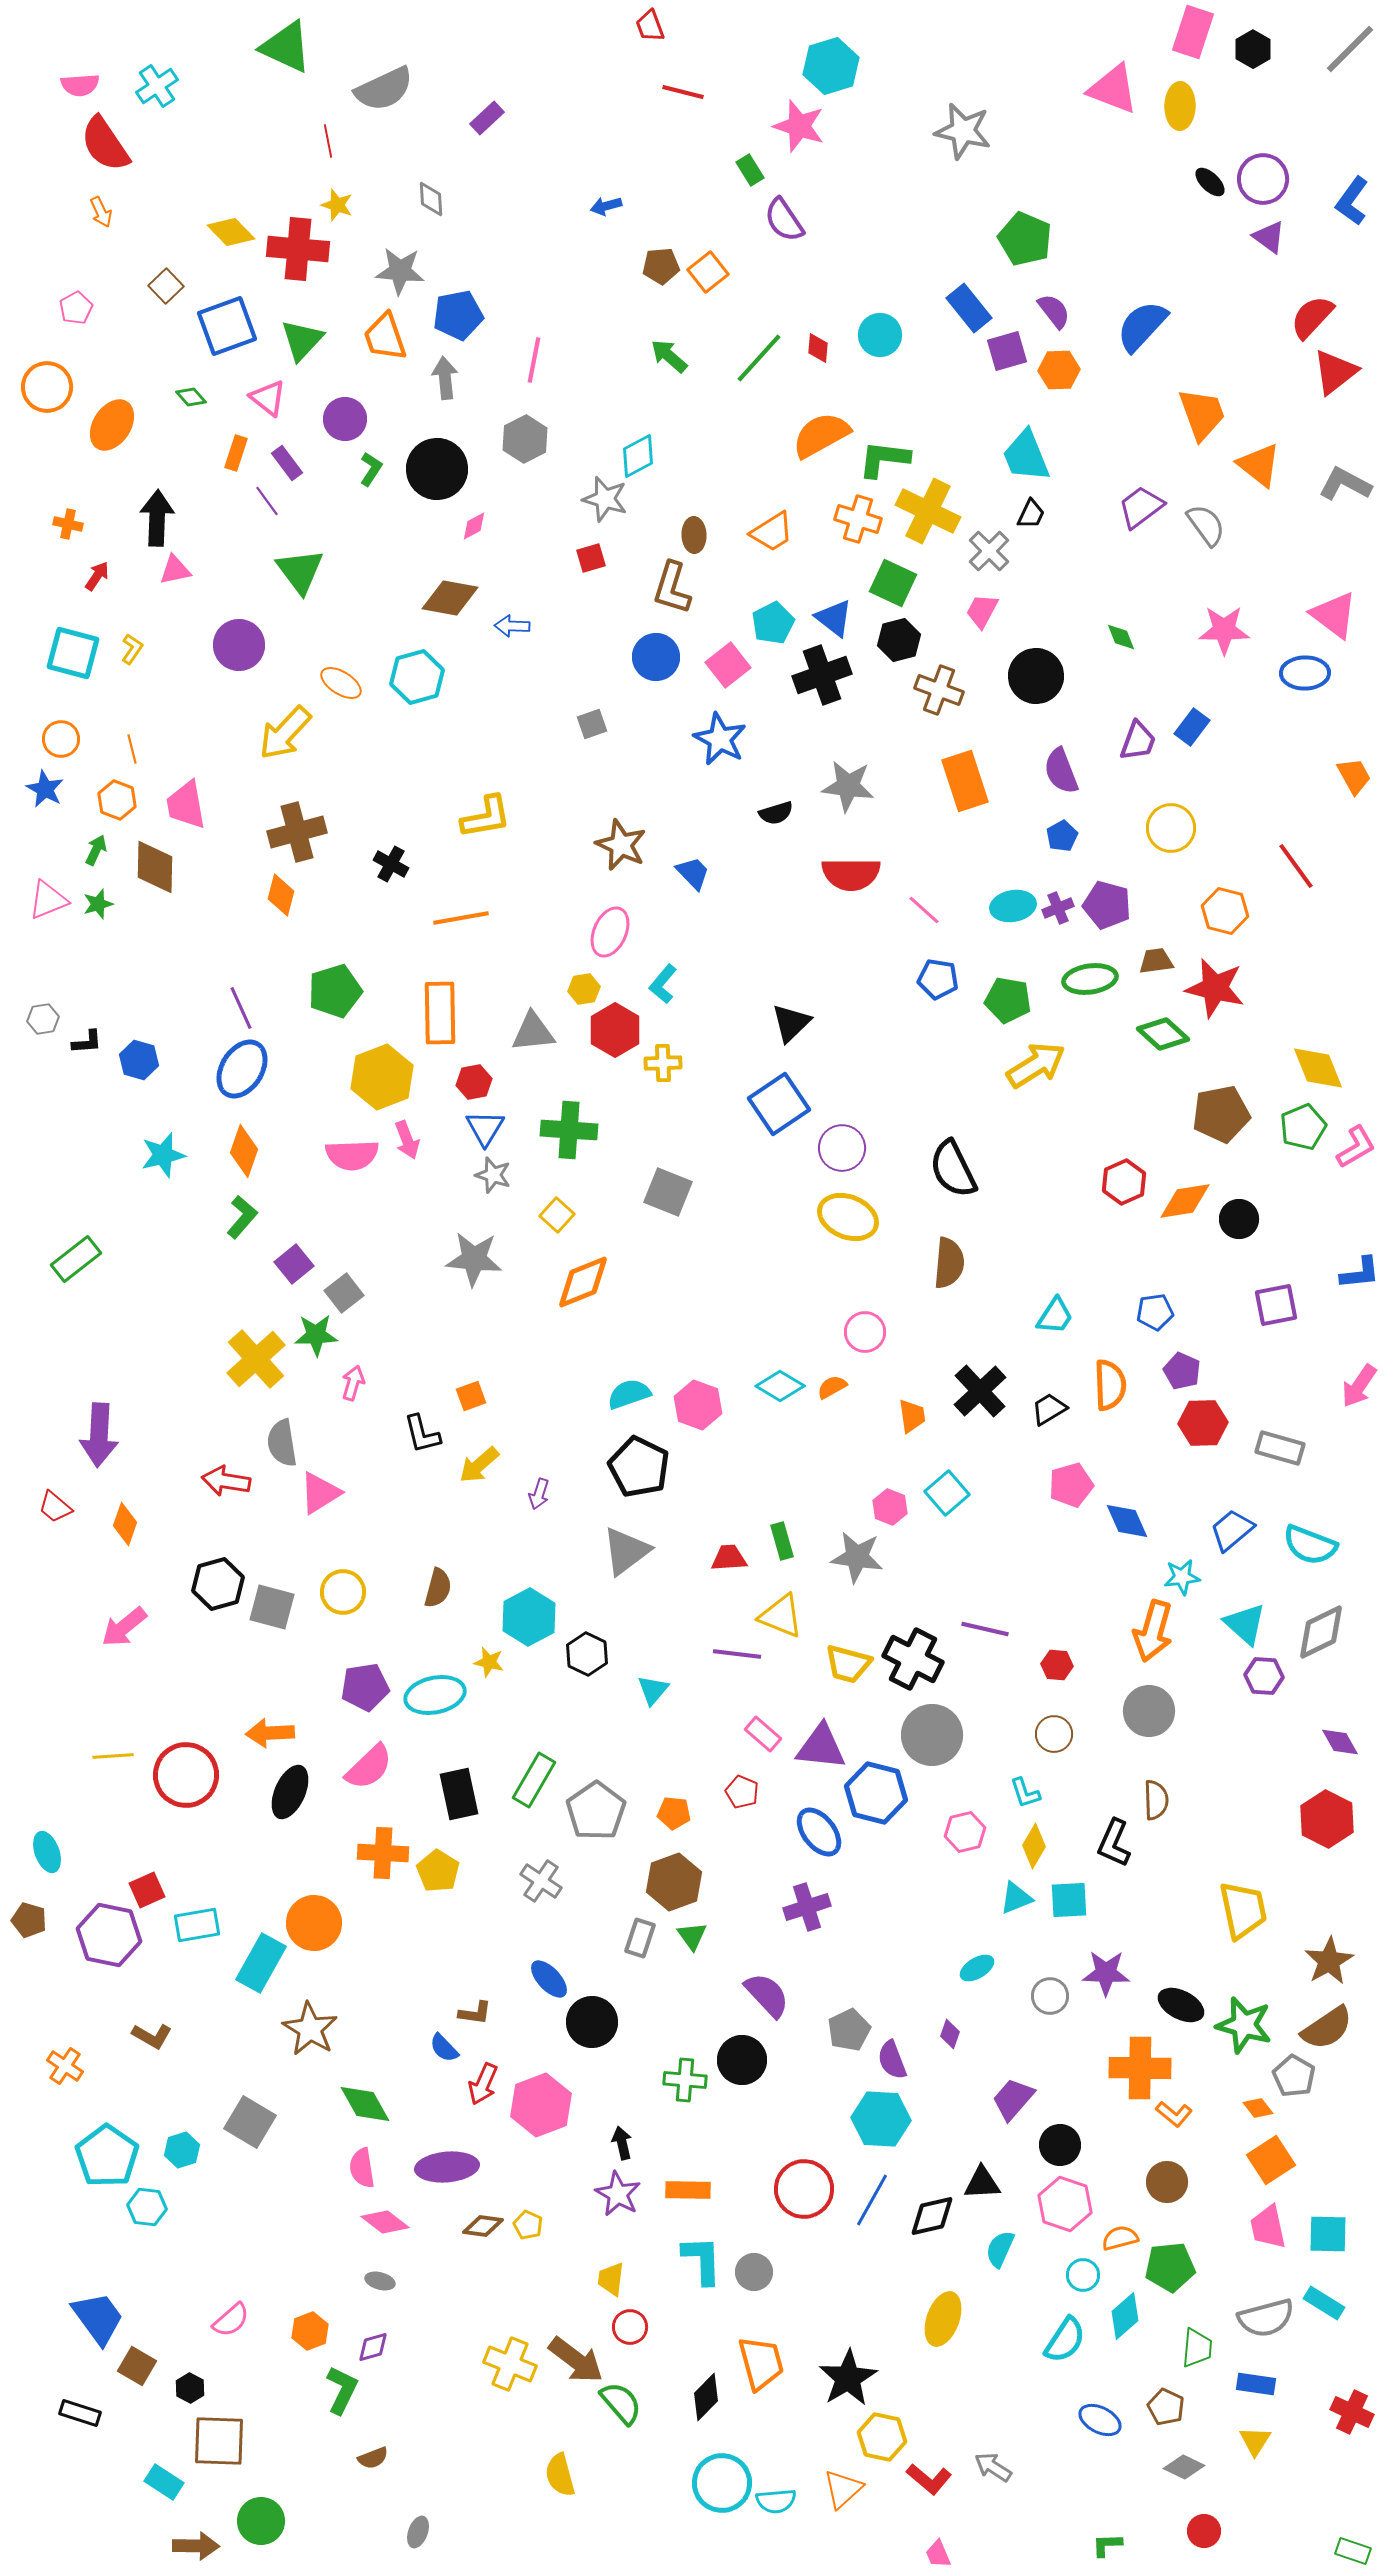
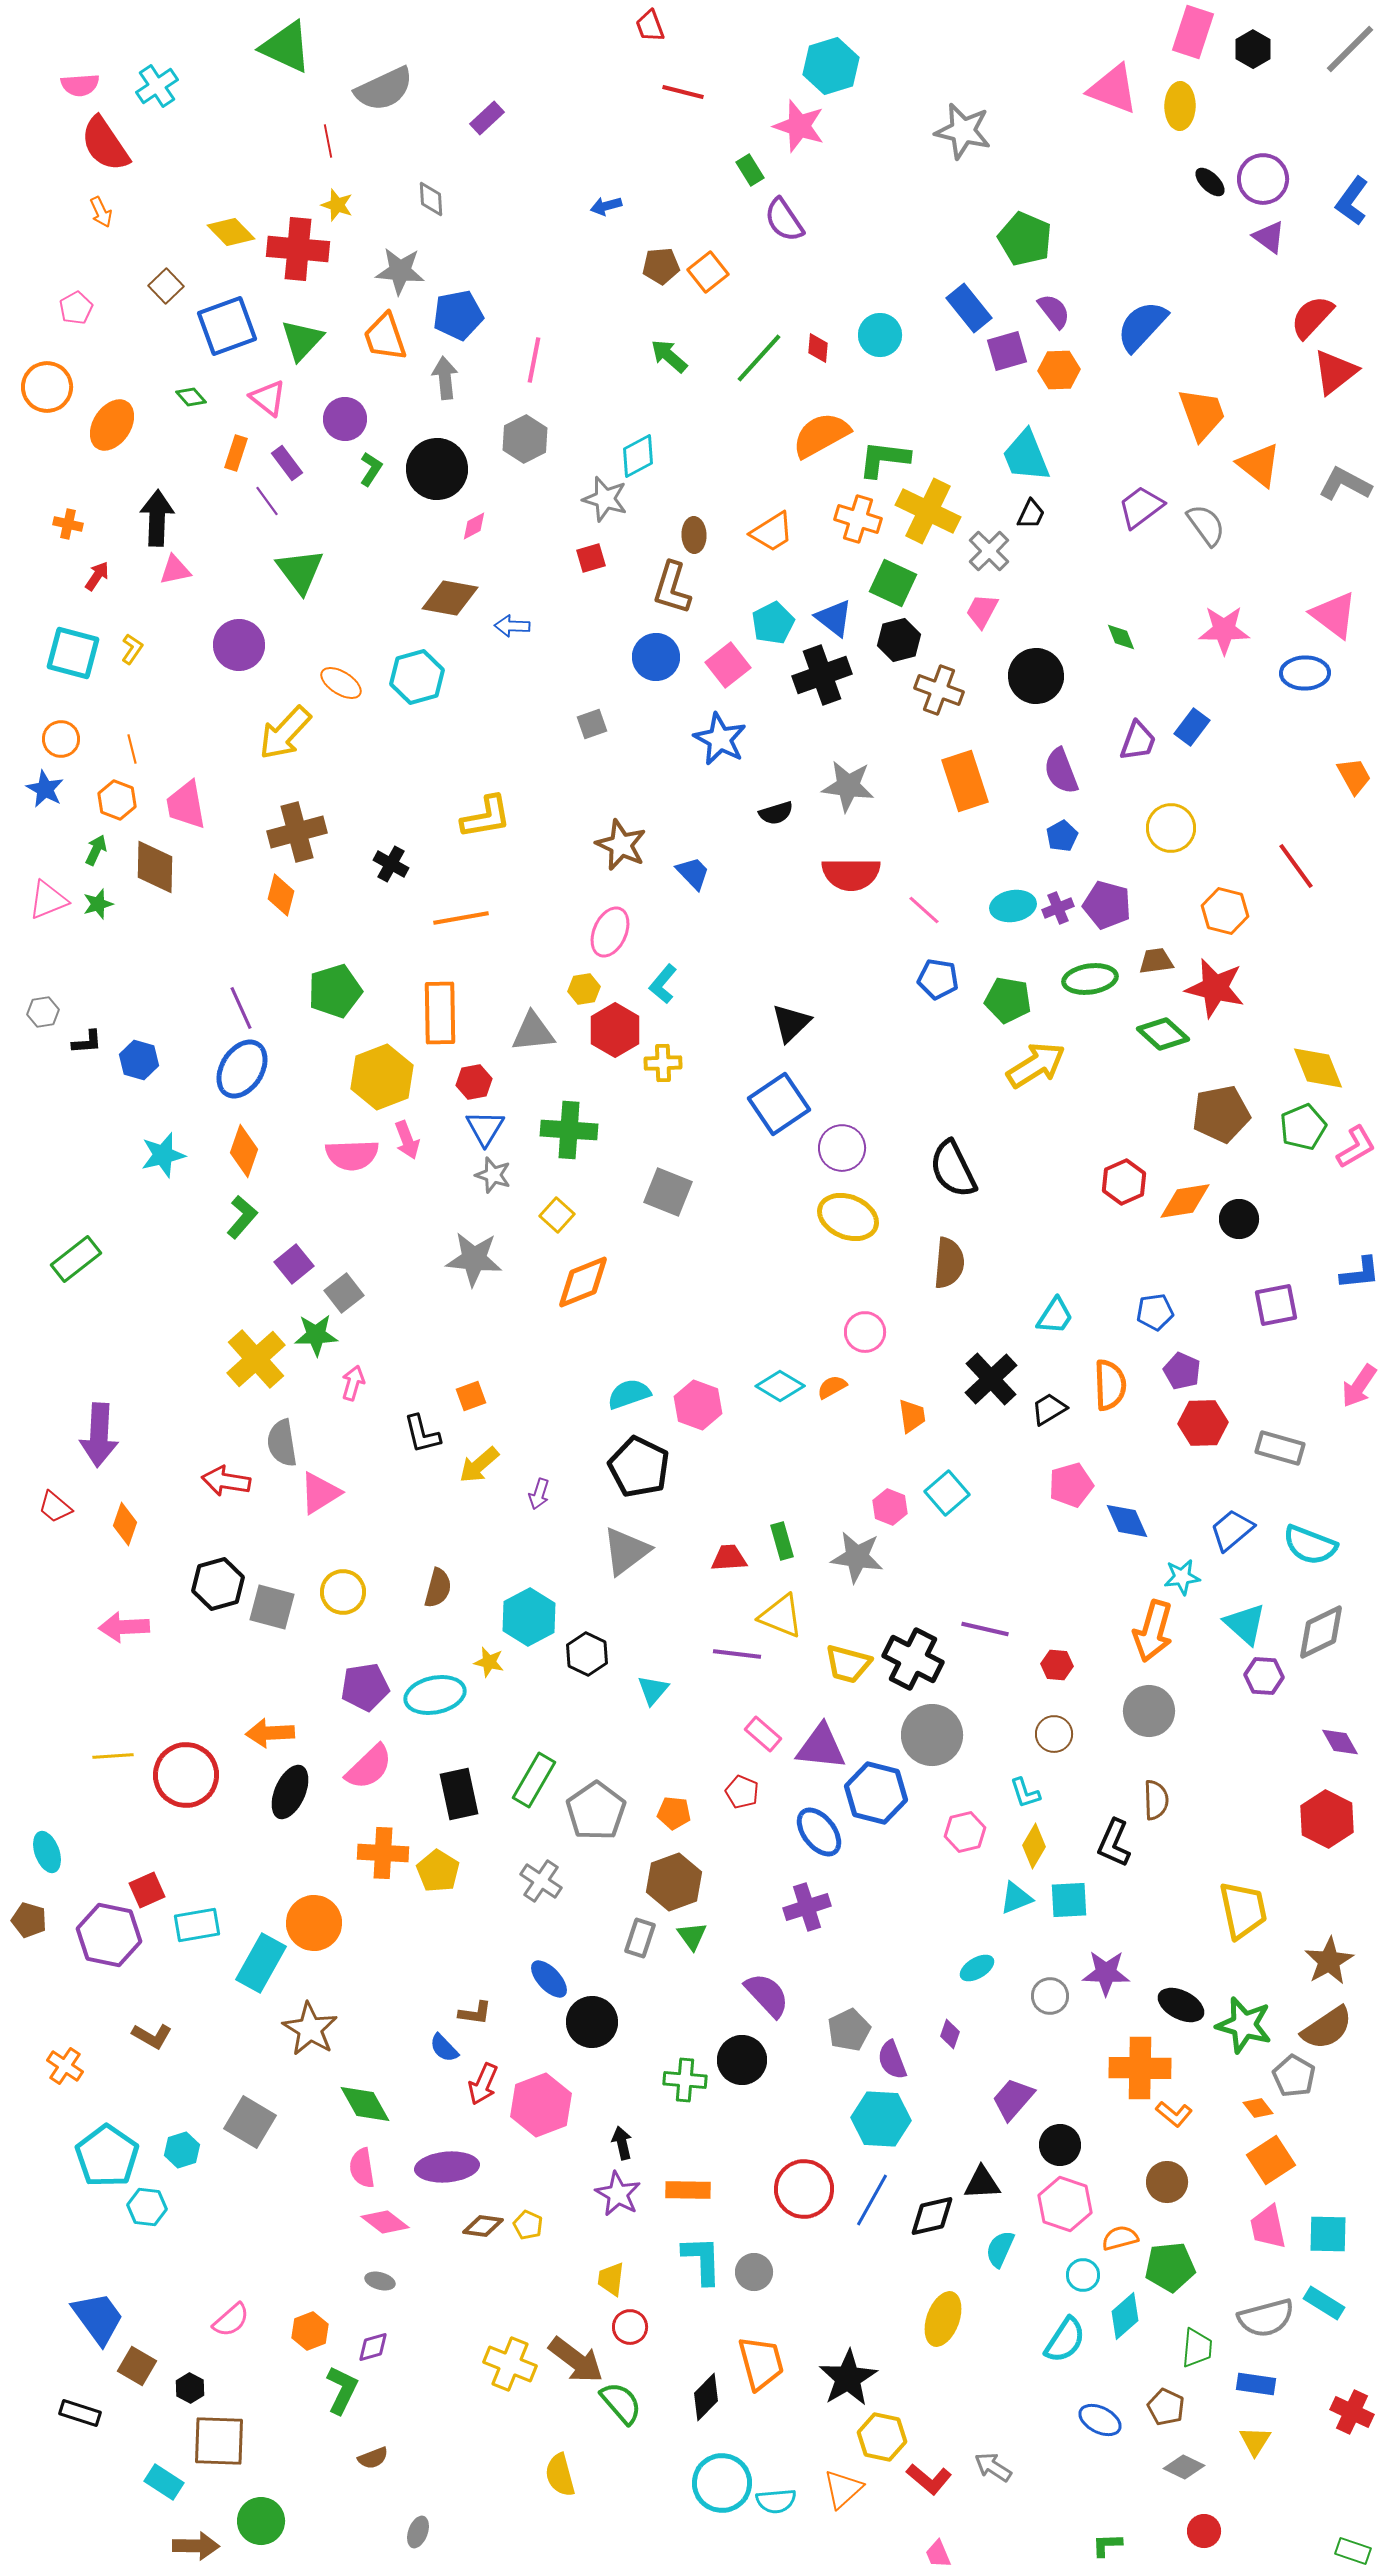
gray hexagon at (43, 1019): moved 7 px up
black cross at (980, 1391): moved 11 px right, 12 px up
pink arrow at (124, 1627): rotated 36 degrees clockwise
